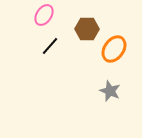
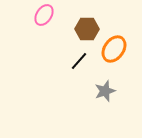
black line: moved 29 px right, 15 px down
gray star: moved 5 px left; rotated 30 degrees clockwise
